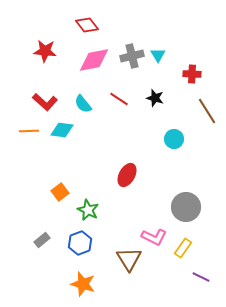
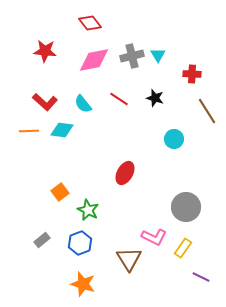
red diamond: moved 3 px right, 2 px up
red ellipse: moved 2 px left, 2 px up
